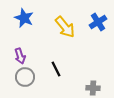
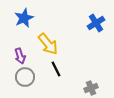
blue star: rotated 24 degrees clockwise
blue cross: moved 2 px left, 1 px down
yellow arrow: moved 17 px left, 17 px down
gray cross: moved 2 px left; rotated 24 degrees counterclockwise
